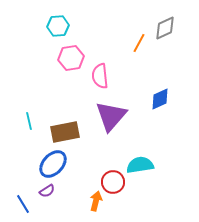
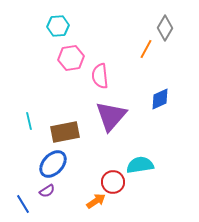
gray diamond: rotated 35 degrees counterclockwise
orange line: moved 7 px right, 6 px down
orange arrow: rotated 42 degrees clockwise
